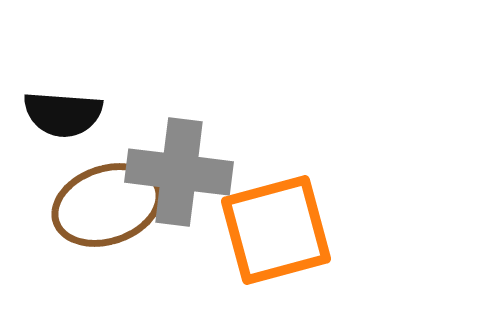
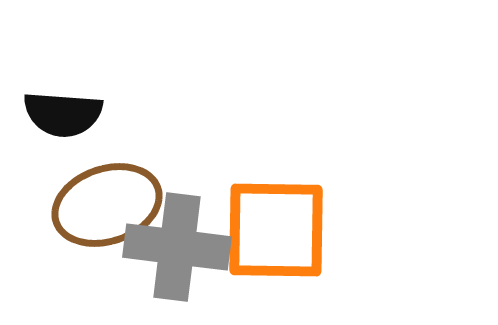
gray cross: moved 2 px left, 75 px down
orange square: rotated 16 degrees clockwise
